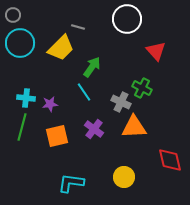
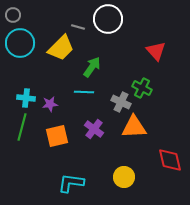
white circle: moved 19 px left
cyan line: rotated 54 degrees counterclockwise
